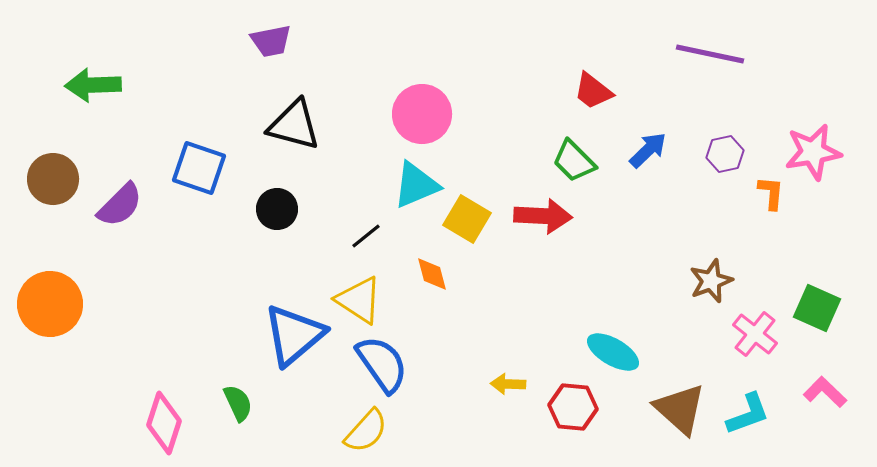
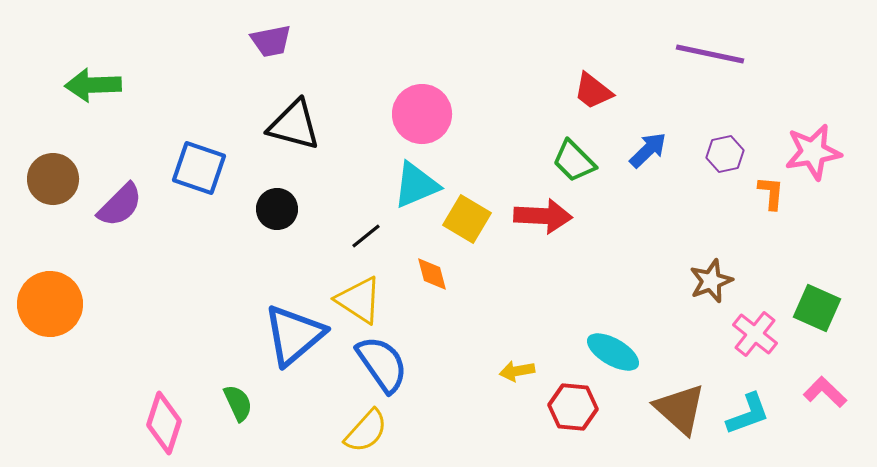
yellow arrow: moved 9 px right, 13 px up; rotated 12 degrees counterclockwise
